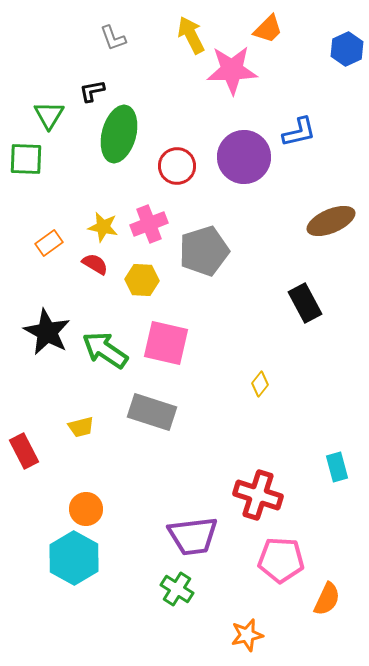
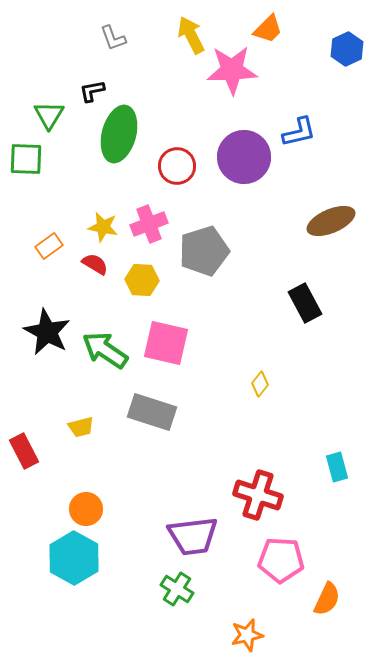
orange rectangle: moved 3 px down
